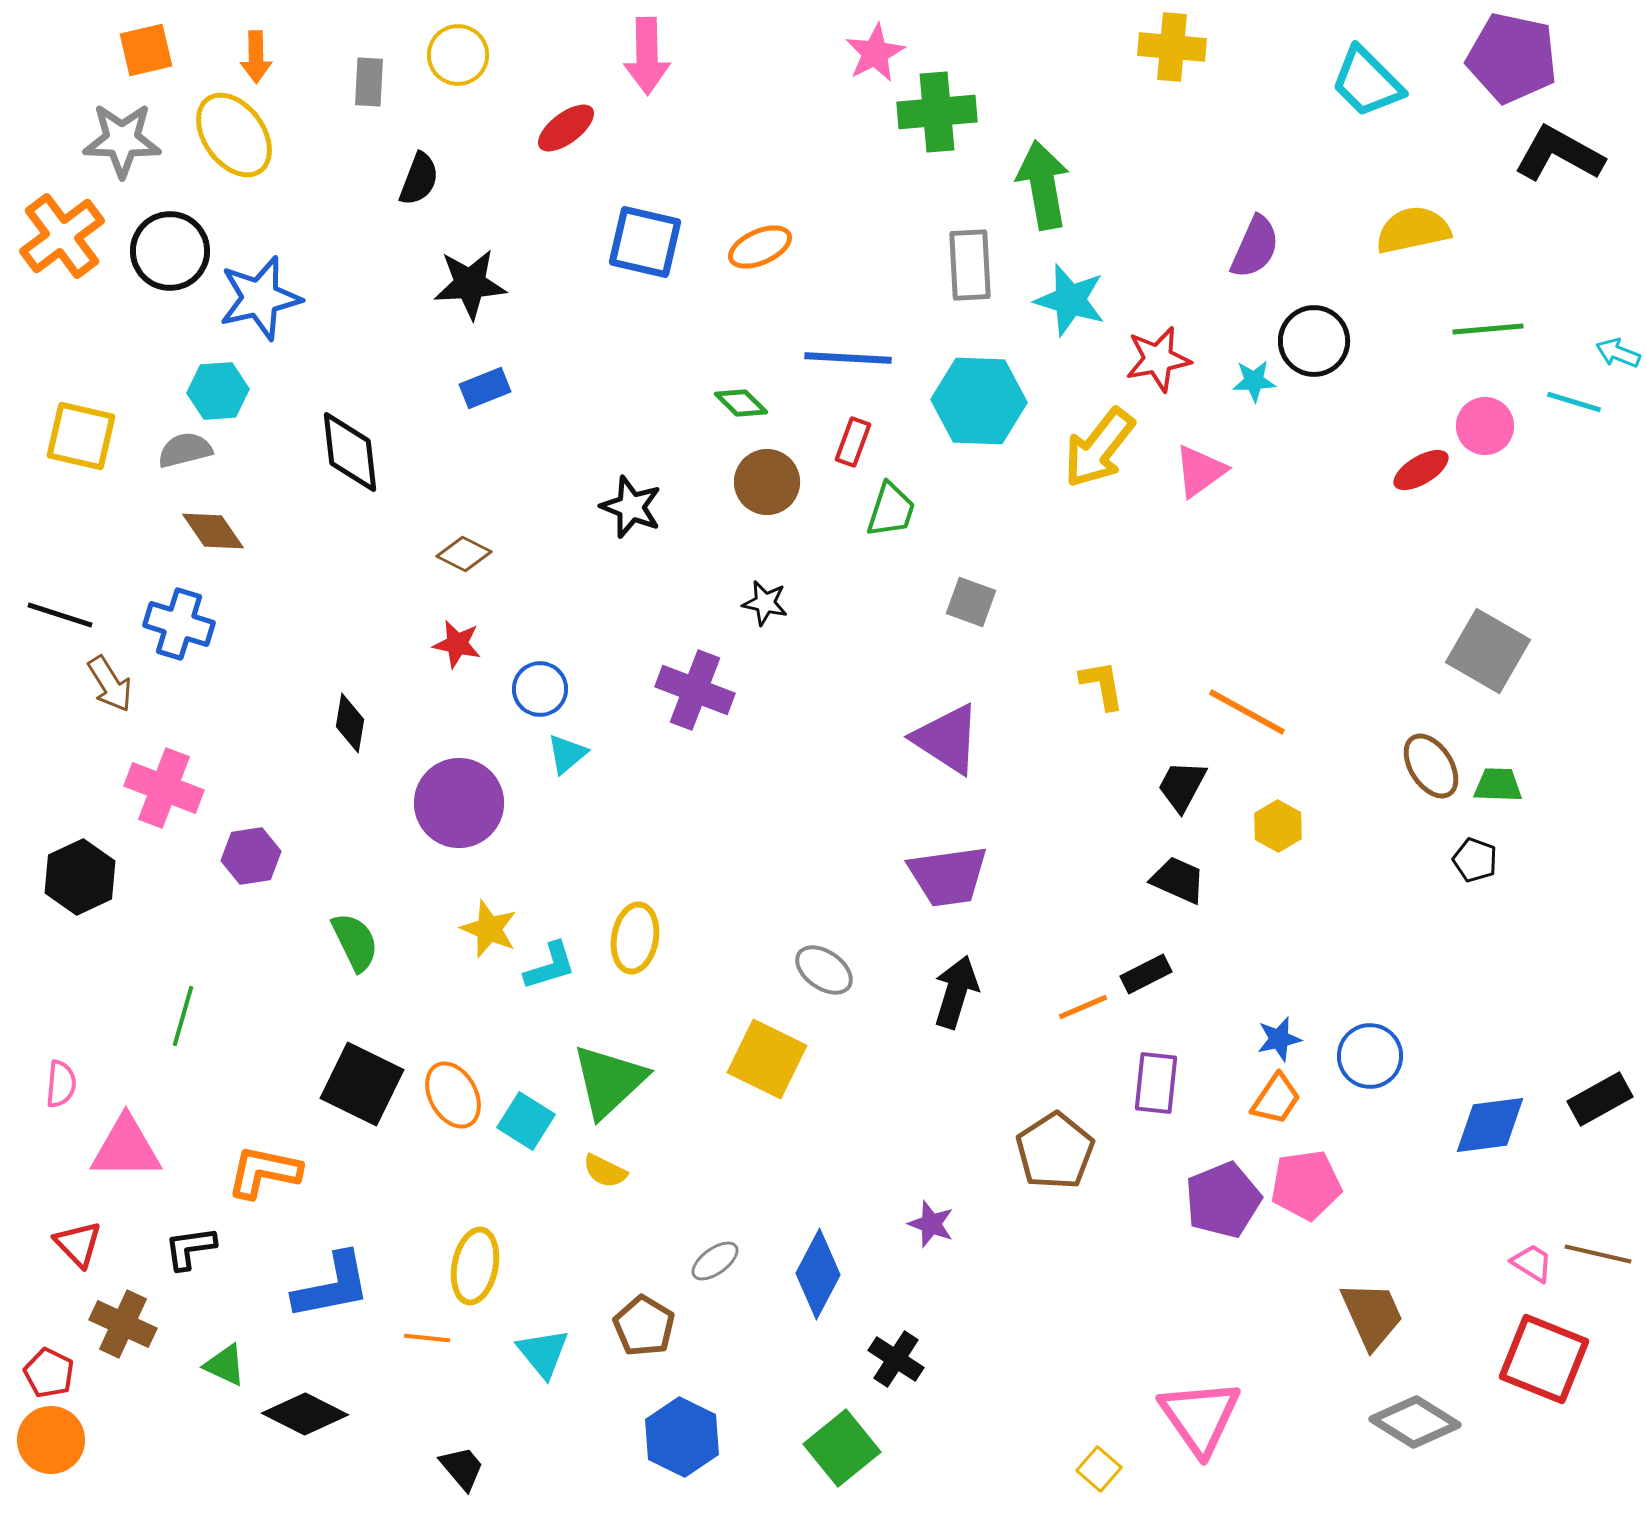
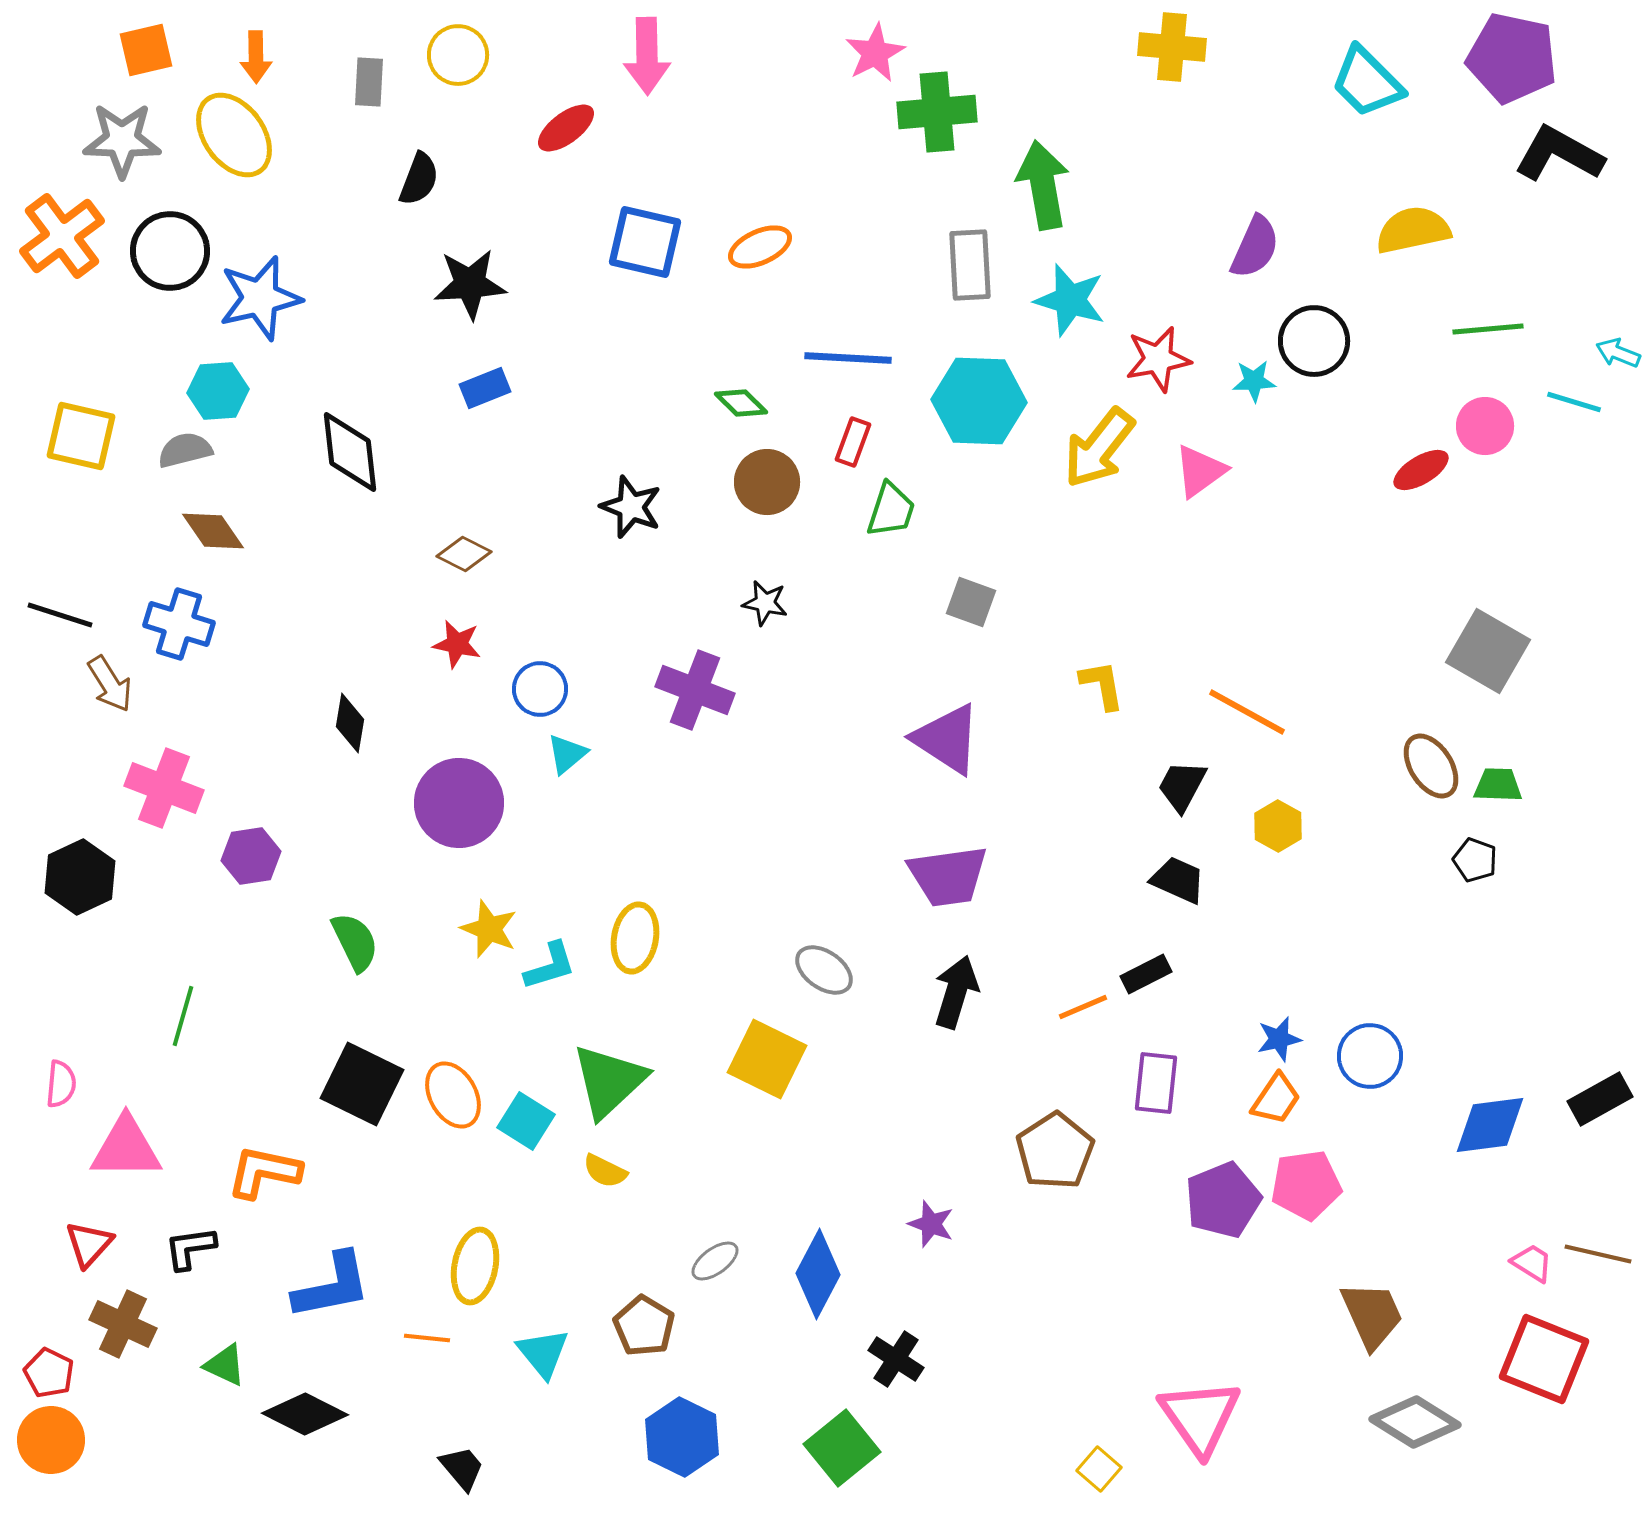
red triangle at (78, 1244): moved 11 px right; rotated 26 degrees clockwise
